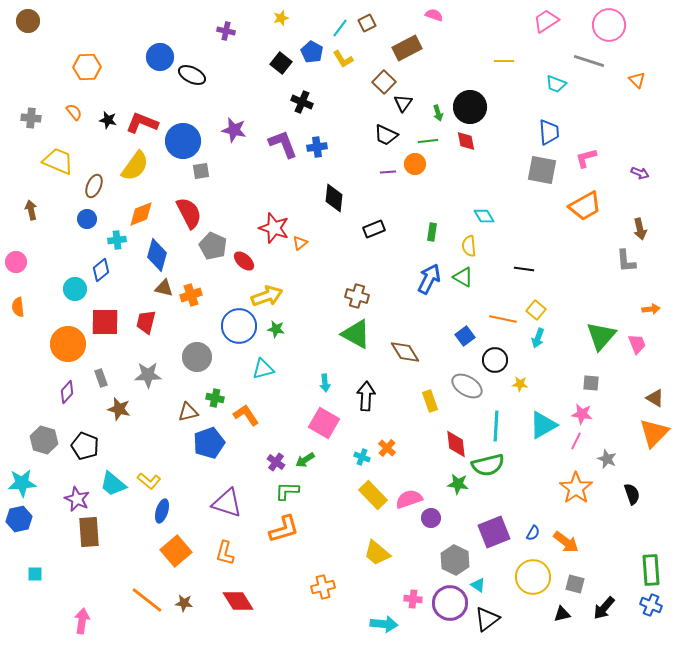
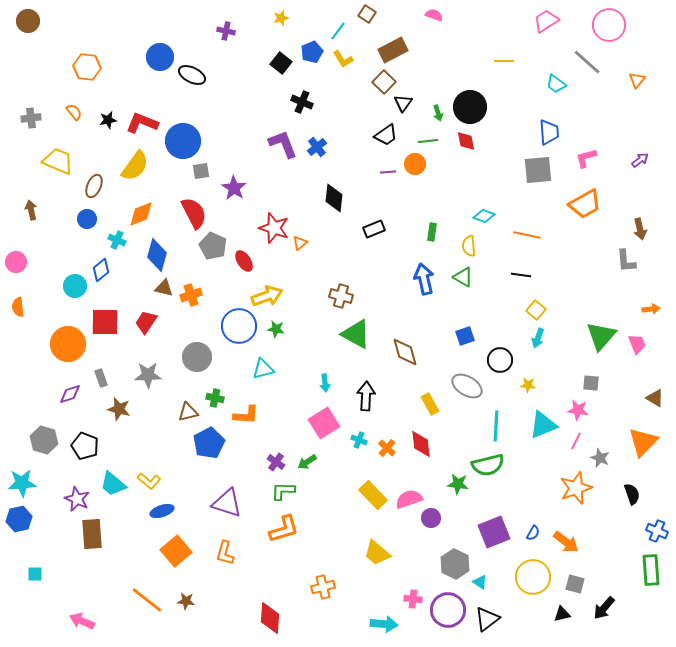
brown square at (367, 23): moved 9 px up; rotated 30 degrees counterclockwise
cyan line at (340, 28): moved 2 px left, 3 px down
brown rectangle at (407, 48): moved 14 px left, 2 px down
blue pentagon at (312, 52): rotated 20 degrees clockwise
gray line at (589, 61): moved 2 px left, 1 px down; rotated 24 degrees clockwise
orange hexagon at (87, 67): rotated 8 degrees clockwise
orange triangle at (637, 80): rotated 24 degrees clockwise
cyan trapezoid at (556, 84): rotated 15 degrees clockwise
gray cross at (31, 118): rotated 12 degrees counterclockwise
black star at (108, 120): rotated 24 degrees counterclockwise
purple star at (234, 130): moved 58 px down; rotated 20 degrees clockwise
black trapezoid at (386, 135): rotated 60 degrees counterclockwise
blue cross at (317, 147): rotated 30 degrees counterclockwise
gray square at (542, 170): moved 4 px left; rotated 16 degrees counterclockwise
purple arrow at (640, 173): moved 13 px up; rotated 60 degrees counterclockwise
orange trapezoid at (585, 206): moved 2 px up
red semicircle at (189, 213): moved 5 px right
cyan diamond at (484, 216): rotated 40 degrees counterclockwise
cyan cross at (117, 240): rotated 30 degrees clockwise
red ellipse at (244, 261): rotated 15 degrees clockwise
black line at (524, 269): moved 3 px left, 6 px down
blue arrow at (429, 279): moved 5 px left; rotated 40 degrees counterclockwise
cyan circle at (75, 289): moved 3 px up
brown cross at (357, 296): moved 16 px left
orange line at (503, 319): moved 24 px right, 84 px up
red trapezoid at (146, 322): rotated 20 degrees clockwise
blue square at (465, 336): rotated 18 degrees clockwise
brown diamond at (405, 352): rotated 16 degrees clockwise
black circle at (495, 360): moved 5 px right
yellow star at (520, 384): moved 8 px right, 1 px down
purple diamond at (67, 392): moved 3 px right, 2 px down; rotated 30 degrees clockwise
yellow rectangle at (430, 401): moved 3 px down; rotated 10 degrees counterclockwise
pink star at (582, 414): moved 4 px left, 4 px up
orange L-shape at (246, 415): rotated 128 degrees clockwise
pink square at (324, 423): rotated 28 degrees clockwise
cyan triangle at (543, 425): rotated 8 degrees clockwise
orange triangle at (654, 433): moved 11 px left, 9 px down
blue pentagon at (209, 443): rotated 8 degrees counterclockwise
red diamond at (456, 444): moved 35 px left
cyan cross at (362, 457): moved 3 px left, 17 px up
gray star at (607, 459): moved 7 px left, 1 px up
green arrow at (305, 460): moved 2 px right, 2 px down
orange star at (576, 488): rotated 16 degrees clockwise
green L-shape at (287, 491): moved 4 px left
blue ellipse at (162, 511): rotated 55 degrees clockwise
brown rectangle at (89, 532): moved 3 px right, 2 px down
gray hexagon at (455, 560): moved 4 px down
cyan triangle at (478, 585): moved 2 px right, 3 px up
red diamond at (238, 601): moved 32 px right, 17 px down; rotated 36 degrees clockwise
brown star at (184, 603): moved 2 px right, 2 px up
purple circle at (450, 603): moved 2 px left, 7 px down
blue cross at (651, 605): moved 6 px right, 74 px up
pink arrow at (82, 621): rotated 75 degrees counterclockwise
